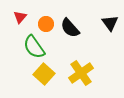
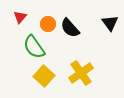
orange circle: moved 2 px right
yellow square: moved 2 px down
